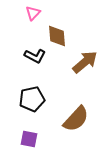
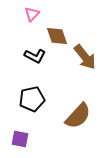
pink triangle: moved 1 px left, 1 px down
brown diamond: rotated 15 degrees counterclockwise
brown arrow: moved 5 px up; rotated 92 degrees clockwise
brown semicircle: moved 2 px right, 3 px up
purple square: moved 9 px left
